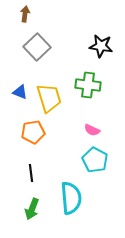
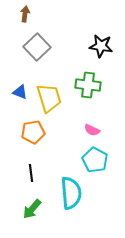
cyan semicircle: moved 5 px up
green arrow: rotated 20 degrees clockwise
